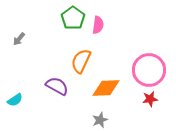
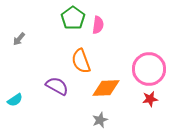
orange semicircle: rotated 45 degrees counterclockwise
pink circle: moved 1 px up
